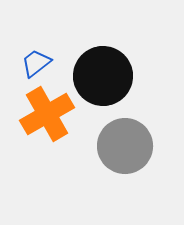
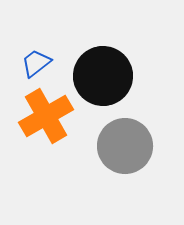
orange cross: moved 1 px left, 2 px down
